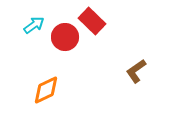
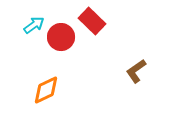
red circle: moved 4 px left
